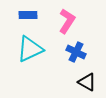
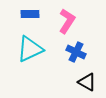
blue rectangle: moved 2 px right, 1 px up
